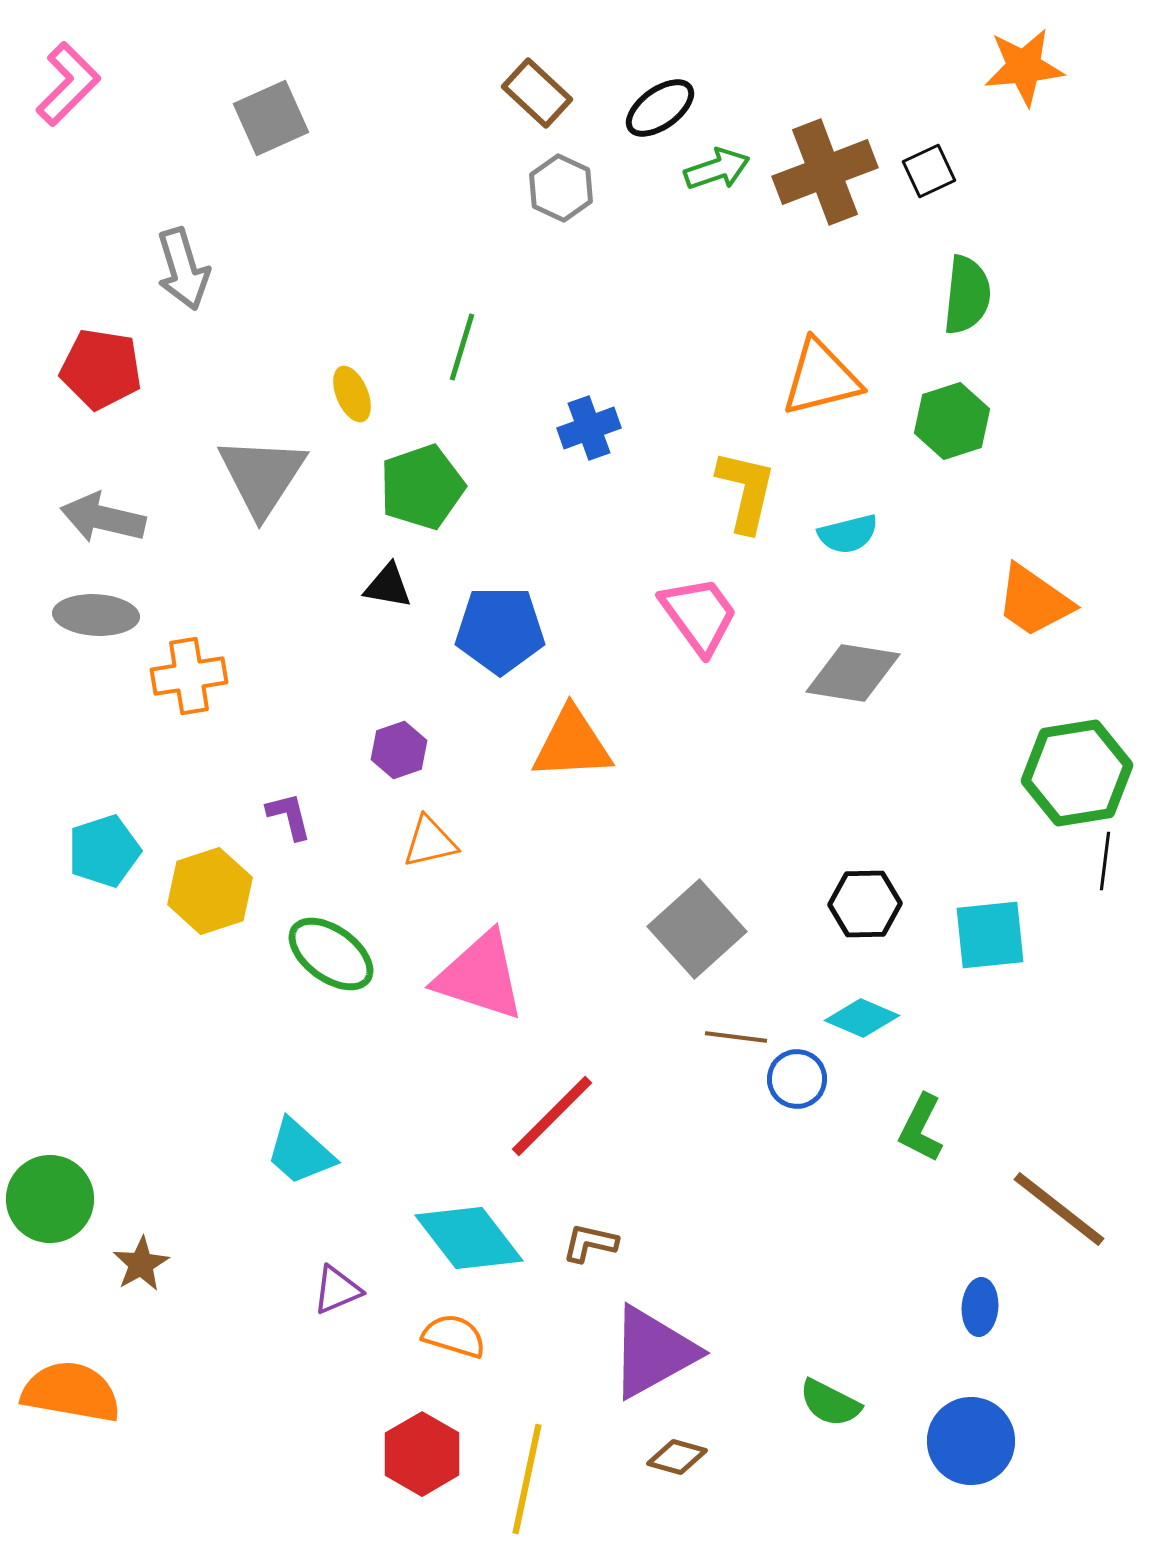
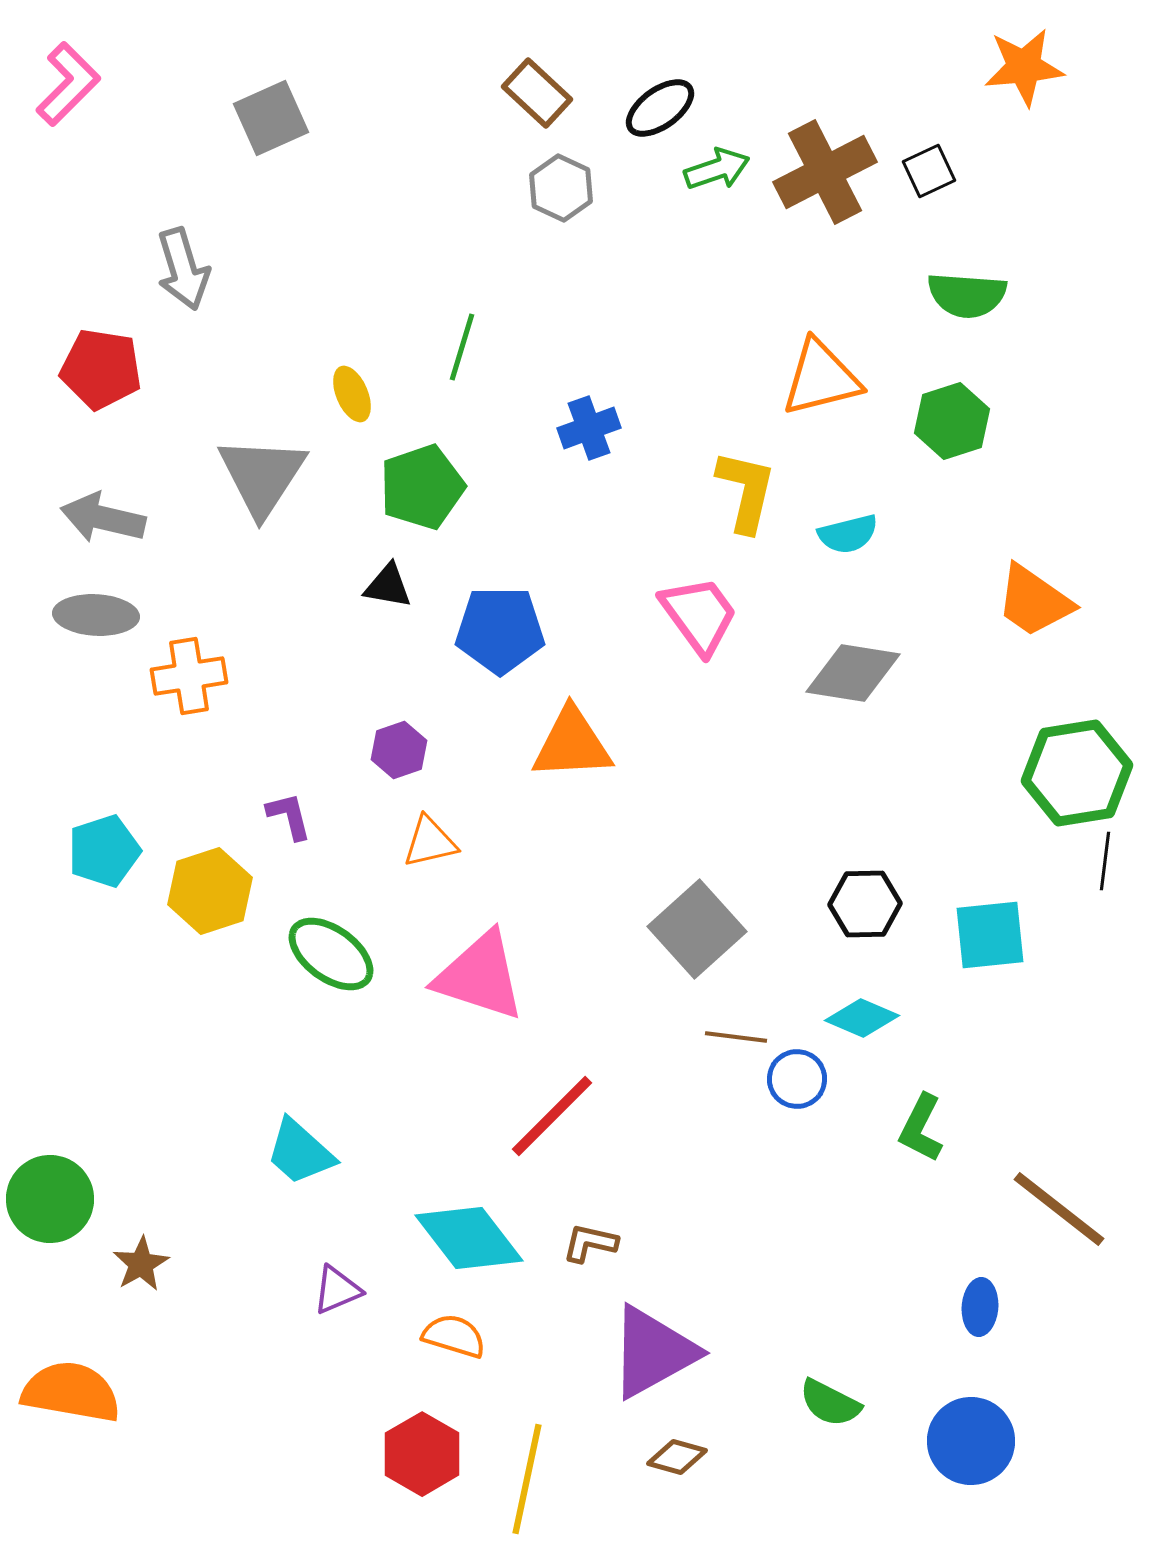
brown cross at (825, 172): rotated 6 degrees counterclockwise
green semicircle at (967, 295): rotated 88 degrees clockwise
